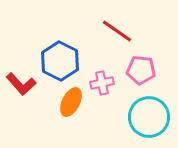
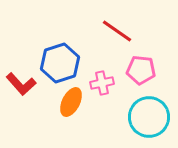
blue hexagon: moved 2 px down; rotated 15 degrees clockwise
